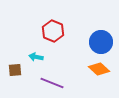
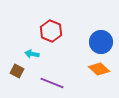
red hexagon: moved 2 px left
cyan arrow: moved 4 px left, 3 px up
brown square: moved 2 px right, 1 px down; rotated 32 degrees clockwise
